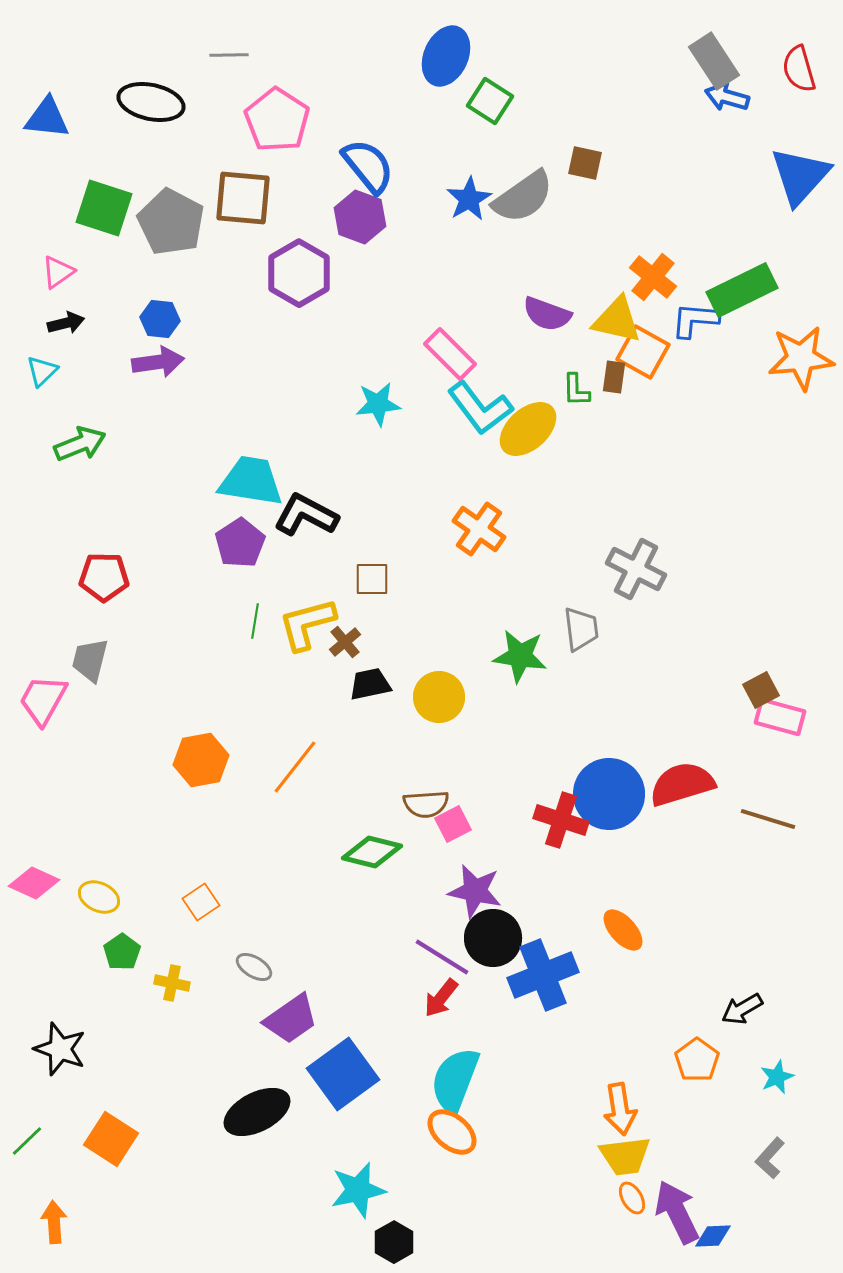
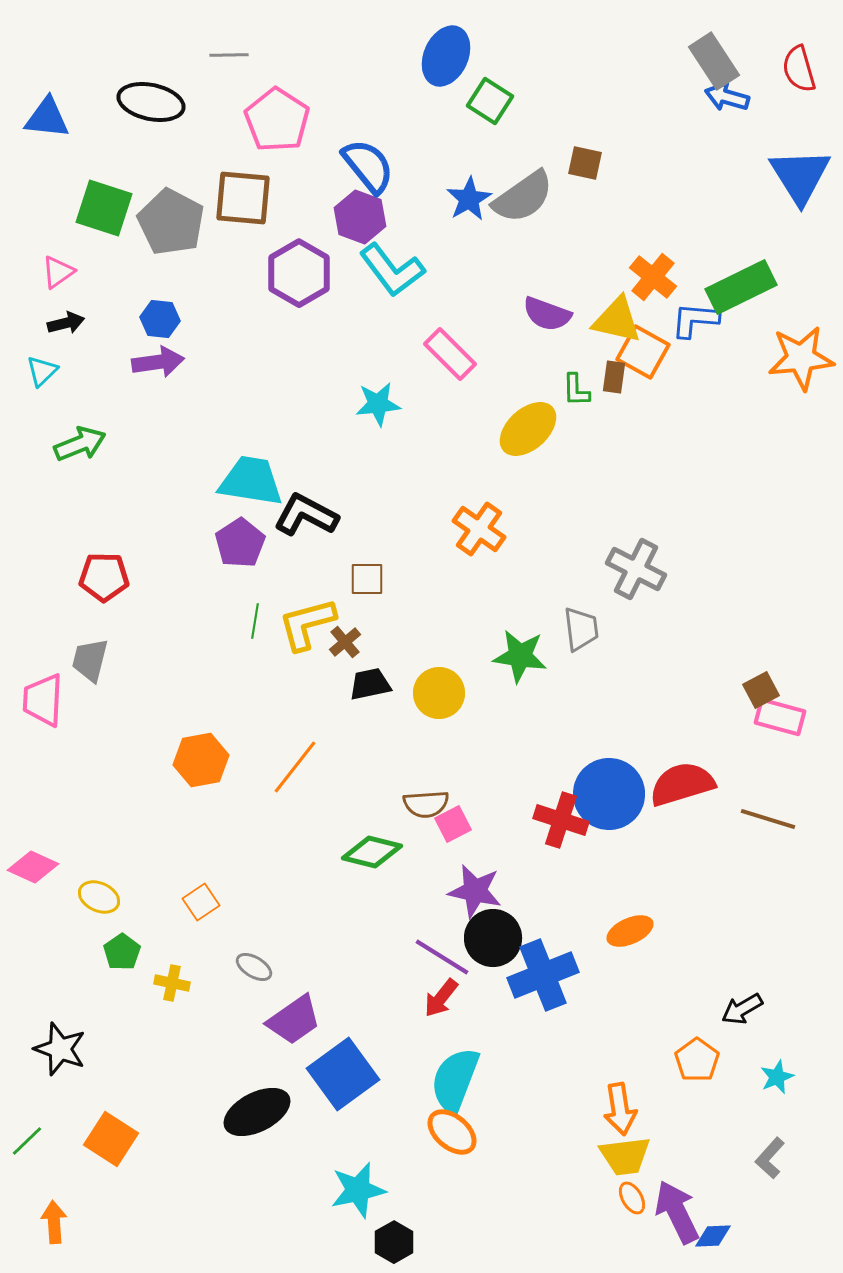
blue triangle at (800, 176): rotated 14 degrees counterclockwise
green rectangle at (742, 290): moved 1 px left, 3 px up
cyan L-shape at (480, 408): moved 88 px left, 138 px up
brown square at (372, 579): moved 5 px left
yellow circle at (439, 697): moved 4 px up
pink trapezoid at (43, 700): rotated 26 degrees counterclockwise
pink diamond at (34, 883): moved 1 px left, 16 px up
orange ellipse at (623, 930): moved 7 px right, 1 px down; rotated 72 degrees counterclockwise
purple trapezoid at (291, 1019): moved 3 px right, 1 px down
